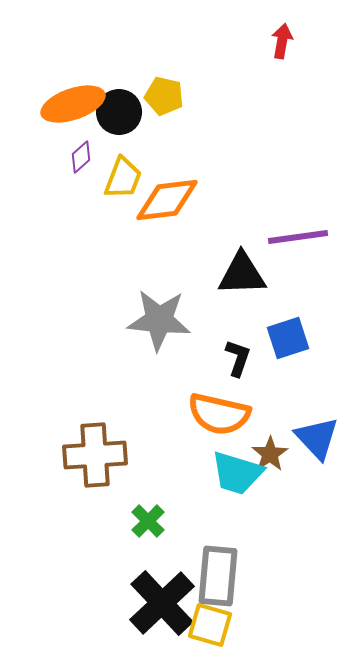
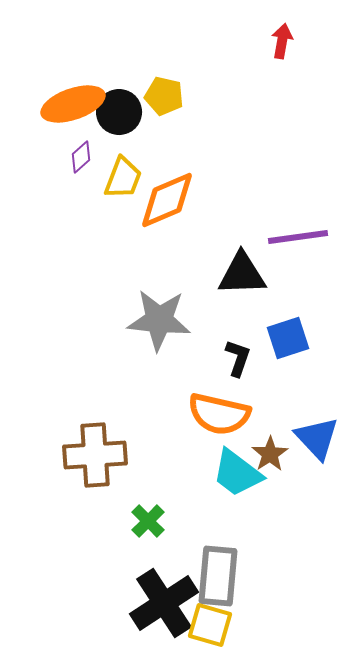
orange diamond: rotated 16 degrees counterclockwise
cyan trapezoid: rotated 20 degrees clockwise
black cross: moved 2 px right; rotated 10 degrees clockwise
